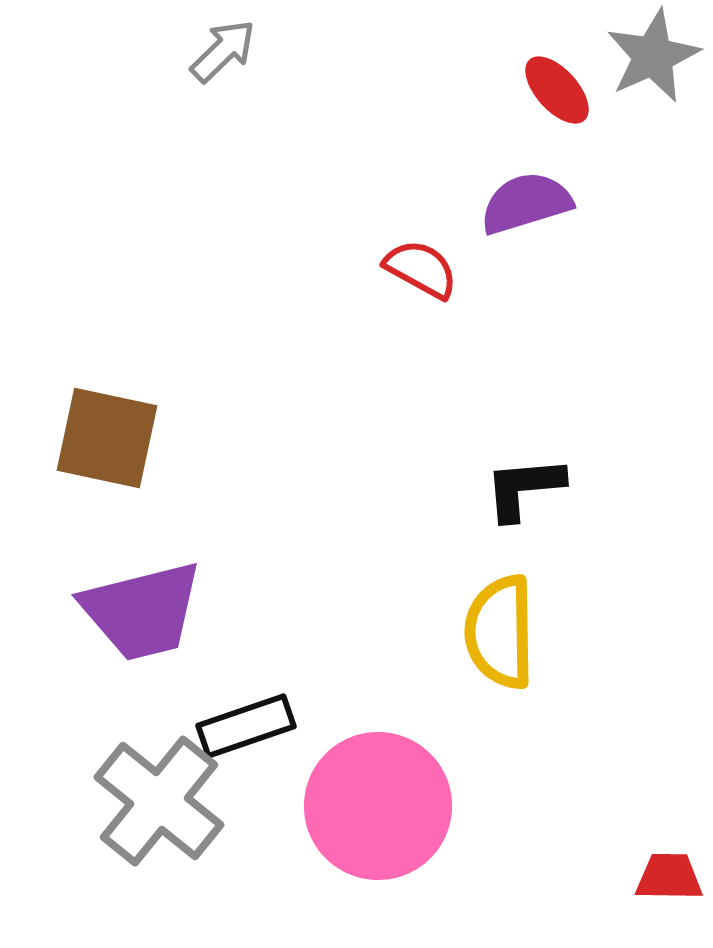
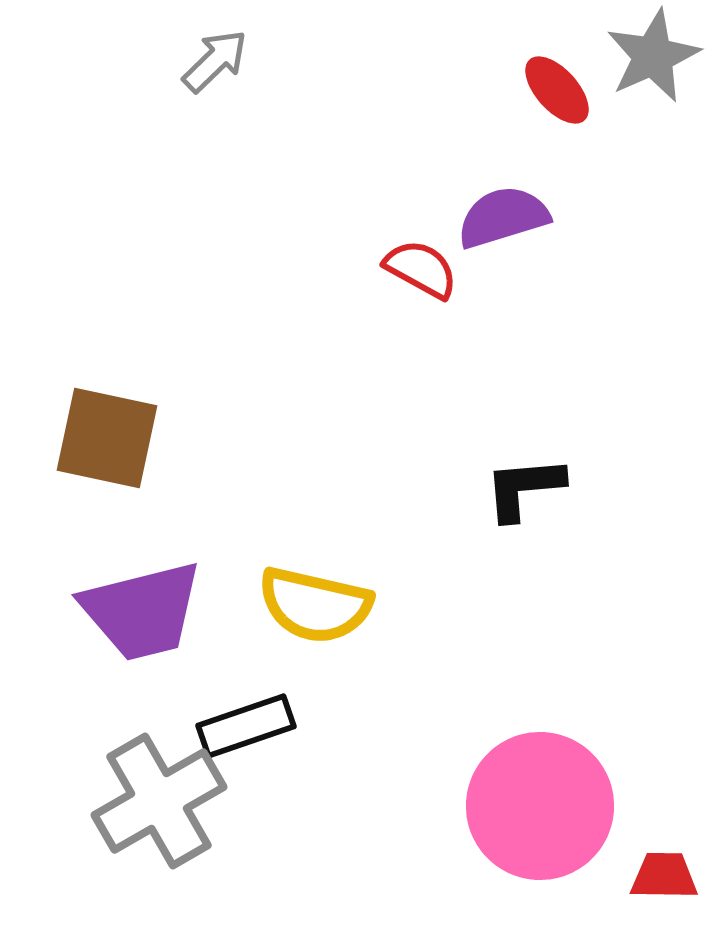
gray arrow: moved 8 px left, 10 px down
purple semicircle: moved 23 px left, 14 px down
yellow semicircle: moved 185 px left, 27 px up; rotated 76 degrees counterclockwise
gray cross: rotated 21 degrees clockwise
pink circle: moved 162 px right
red trapezoid: moved 5 px left, 1 px up
